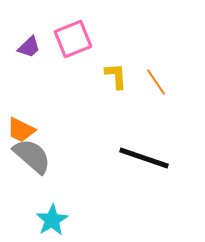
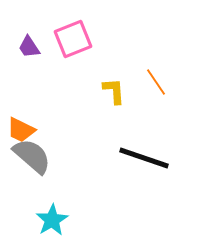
purple trapezoid: rotated 100 degrees clockwise
yellow L-shape: moved 2 px left, 15 px down
